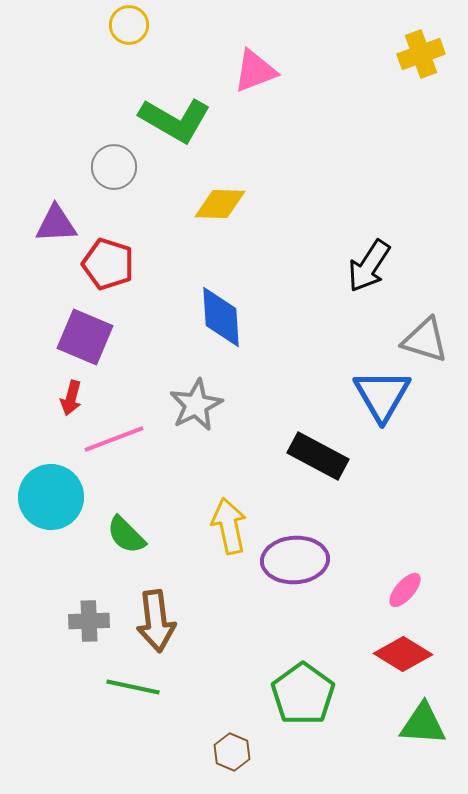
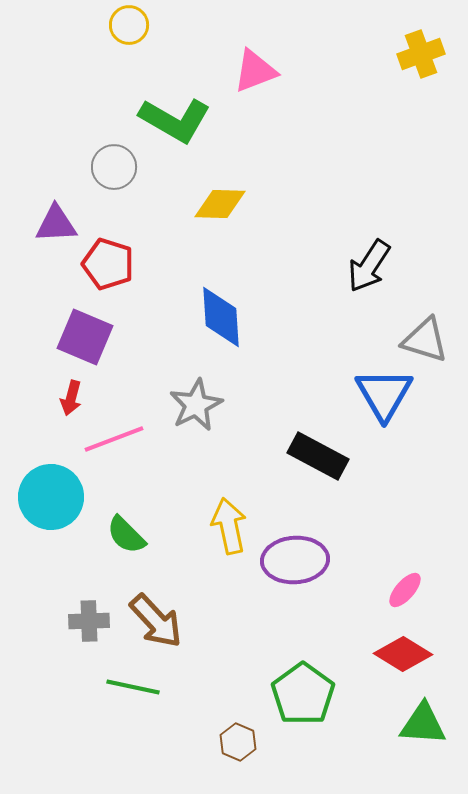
blue triangle: moved 2 px right, 1 px up
brown arrow: rotated 36 degrees counterclockwise
brown hexagon: moved 6 px right, 10 px up
